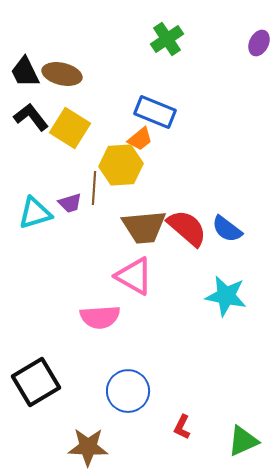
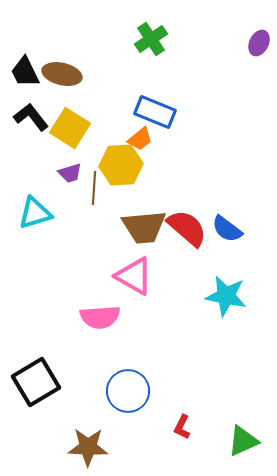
green cross: moved 16 px left
purple trapezoid: moved 30 px up
